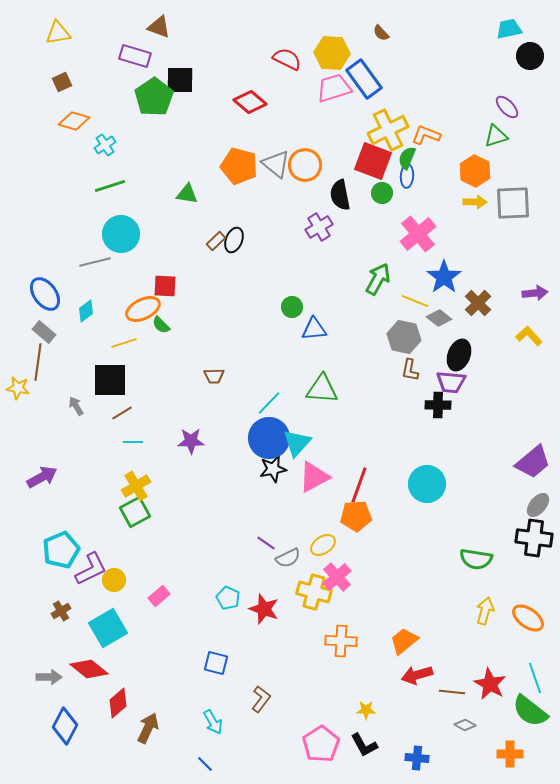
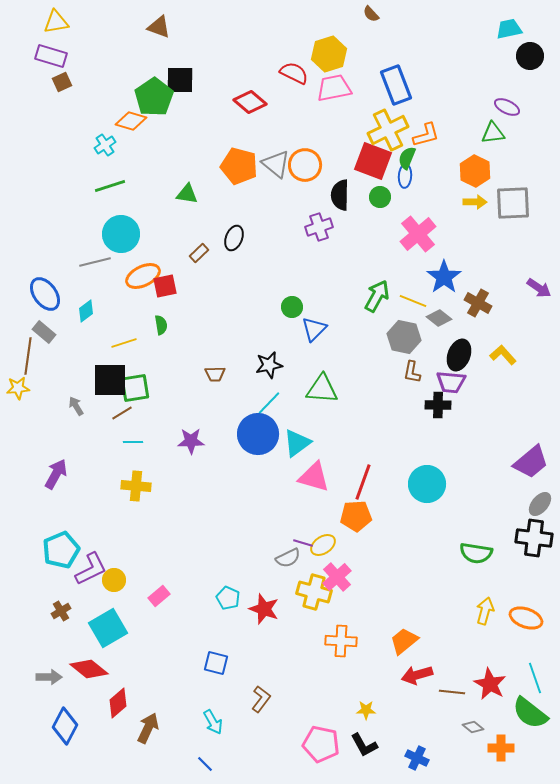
yellow triangle at (58, 33): moved 2 px left, 11 px up
brown semicircle at (381, 33): moved 10 px left, 19 px up
yellow hexagon at (332, 53): moved 3 px left, 1 px down; rotated 20 degrees counterclockwise
purple rectangle at (135, 56): moved 84 px left
red semicircle at (287, 59): moved 7 px right, 14 px down
blue rectangle at (364, 79): moved 32 px right, 6 px down; rotated 15 degrees clockwise
pink trapezoid at (334, 88): rotated 6 degrees clockwise
purple ellipse at (507, 107): rotated 20 degrees counterclockwise
orange diamond at (74, 121): moved 57 px right
orange L-shape at (426, 135): rotated 144 degrees clockwise
green triangle at (496, 136): moved 3 px left, 3 px up; rotated 10 degrees clockwise
blue ellipse at (407, 176): moved 2 px left
green circle at (382, 193): moved 2 px left, 4 px down
black semicircle at (340, 195): rotated 12 degrees clockwise
purple cross at (319, 227): rotated 12 degrees clockwise
black ellipse at (234, 240): moved 2 px up
brown rectangle at (216, 241): moved 17 px left, 12 px down
green arrow at (378, 279): moved 1 px left, 17 px down
red square at (165, 286): rotated 15 degrees counterclockwise
purple arrow at (535, 293): moved 4 px right, 5 px up; rotated 40 degrees clockwise
yellow line at (415, 301): moved 2 px left
brown cross at (478, 303): rotated 16 degrees counterclockwise
orange ellipse at (143, 309): moved 33 px up
green semicircle at (161, 325): rotated 144 degrees counterclockwise
blue triangle at (314, 329): rotated 40 degrees counterclockwise
yellow L-shape at (529, 336): moved 26 px left, 19 px down
brown line at (38, 362): moved 10 px left, 6 px up
brown L-shape at (410, 370): moved 2 px right, 2 px down
brown trapezoid at (214, 376): moved 1 px right, 2 px up
yellow star at (18, 388): rotated 15 degrees counterclockwise
blue circle at (269, 438): moved 11 px left, 4 px up
cyan triangle at (297, 443): rotated 12 degrees clockwise
purple trapezoid at (533, 462): moved 2 px left
black star at (273, 469): moved 4 px left, 104 px up
purple arrow at (42, 477): moved 14 px right, 3 px up; rotated 32 degrees counterclockwise
pink triangle at (314, 477): rotated 44 degrees clockwise
red line at (359, 485): moved 4 px right, 3 px up
yellow cross at (136, 486): rotated 36 degrees clockwise
gray ellipse at (538, 505): moved 2 px right, 1 px up
green square at (135, 512): moved 124 px up; rotated 20 degrees clockwise
purple line at (266, 543): moved 37 px right; rotated 18 degrees counterclockwise
green semicircle at (476, 559): moved 6 px up
orange ellipse at (528, 618): moved 2 px left; rotated 16 degrees counterclockwise
green semicircle at (530, 711): moved 2 px down
gray diamond at (465, 725): moved 8 px right, 2 px down; rotated 10 degrees clockwise
pink pentagon at (321, 744): rotated 27 degrees counterclockwise
orange cross at (510, 754): moved 9 px left, 6 px up
blue cross at (417, 758): rotated 20 degrees clockwise
